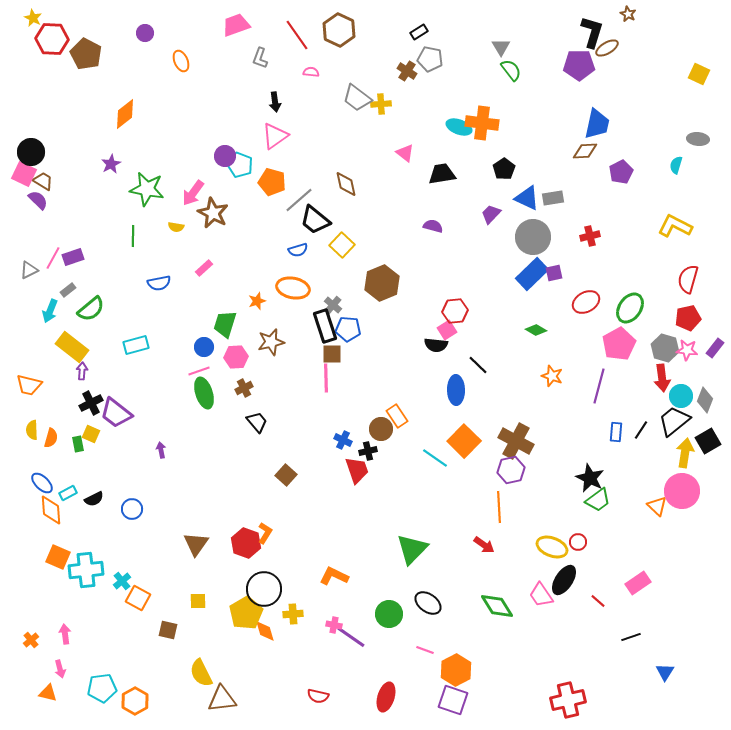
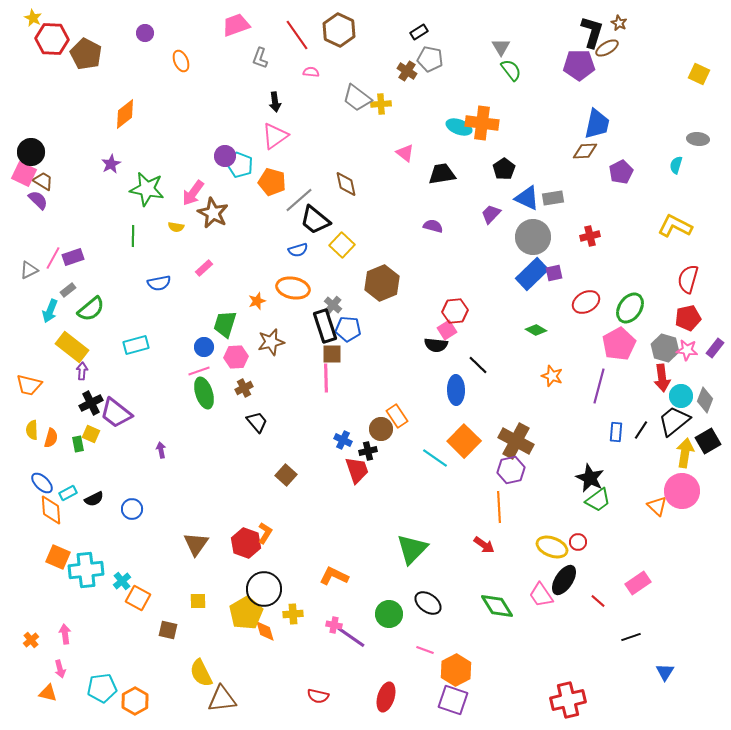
brown star at (628, 14): moved 9 px left, 9 px down
